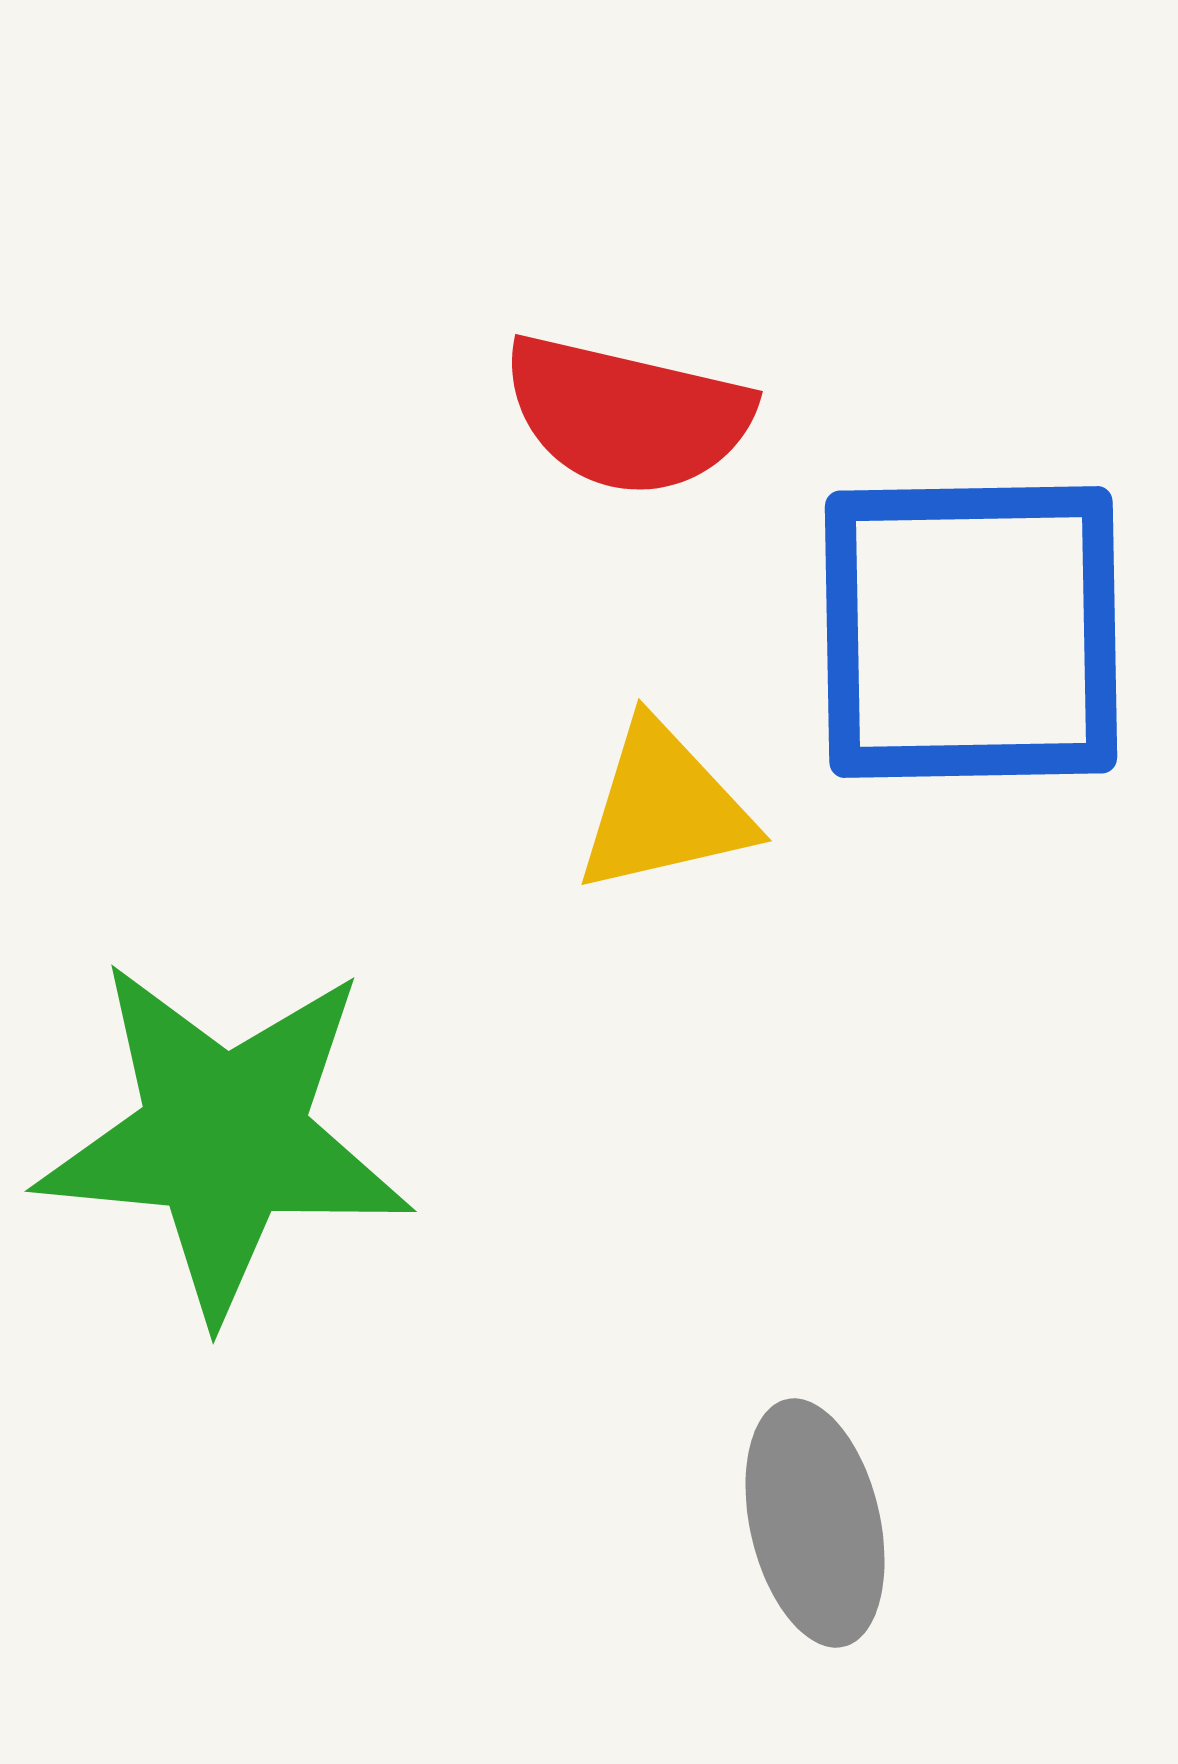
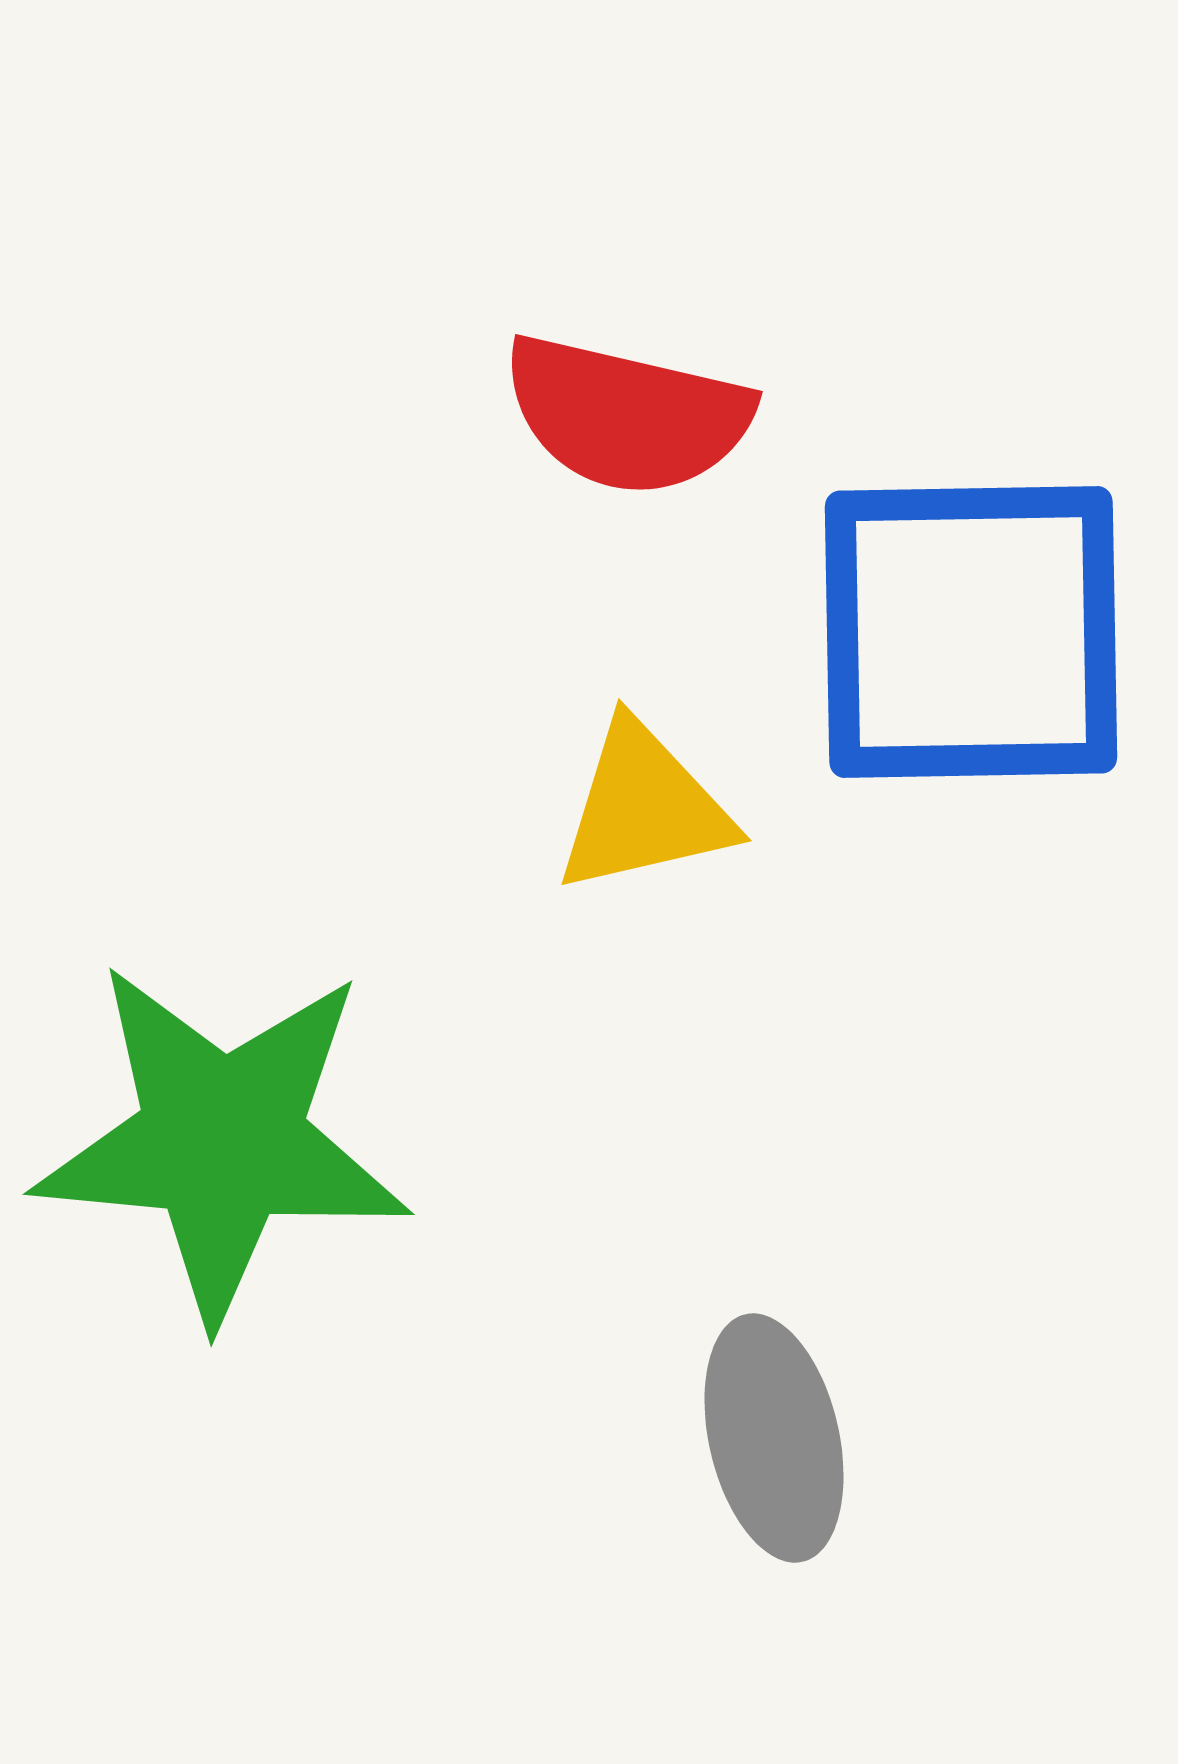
yellow triangle: moved 20 px left
green star: moved 2 px left, 3 px down
gray ellipse: moved 41 px left, 85 px up
